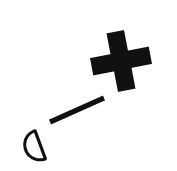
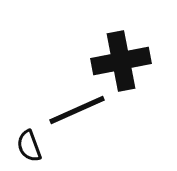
black semicircle: moved 5 px left, 1 px up
